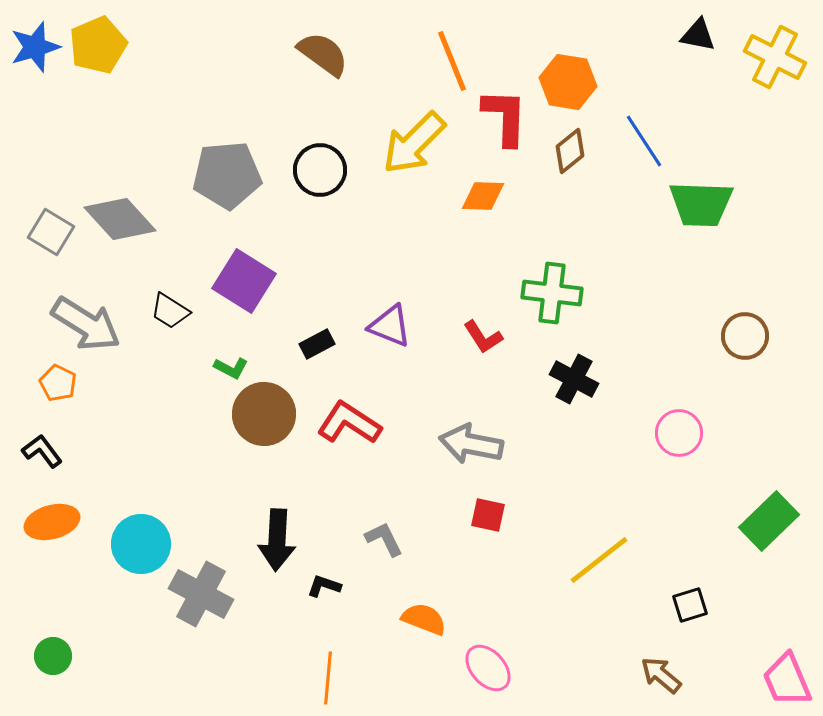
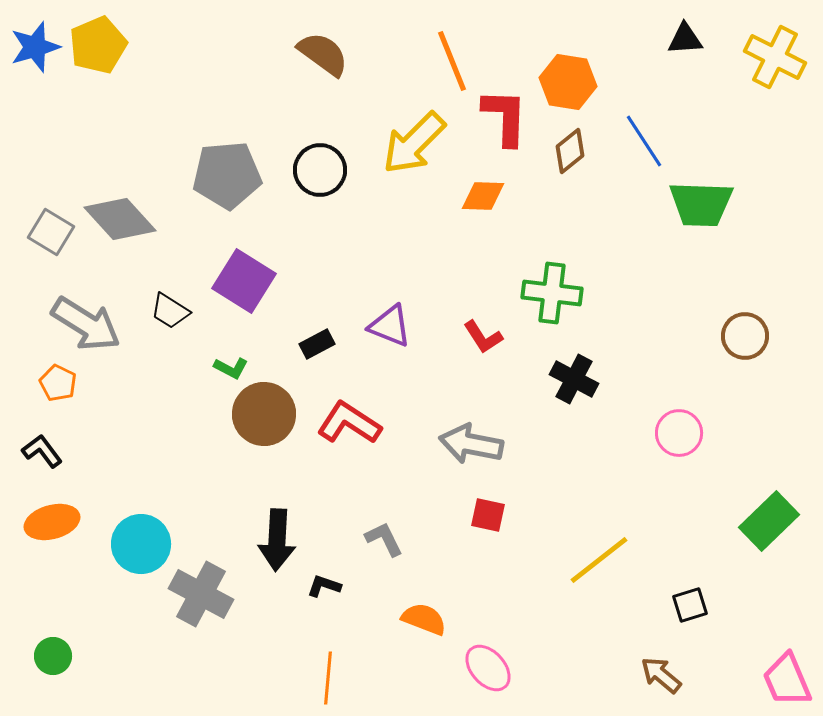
black triangle at (698, 35): moved 13 px left, 4 px down; rotated 15 degrees counterclockwise
